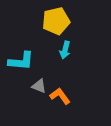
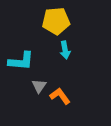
yellow pentagon: rotated 8 degrees clockwise
cyan arrow: rotated 24 degrees counterclockwise
gray triangle: rotated 42 degrees clockwise
